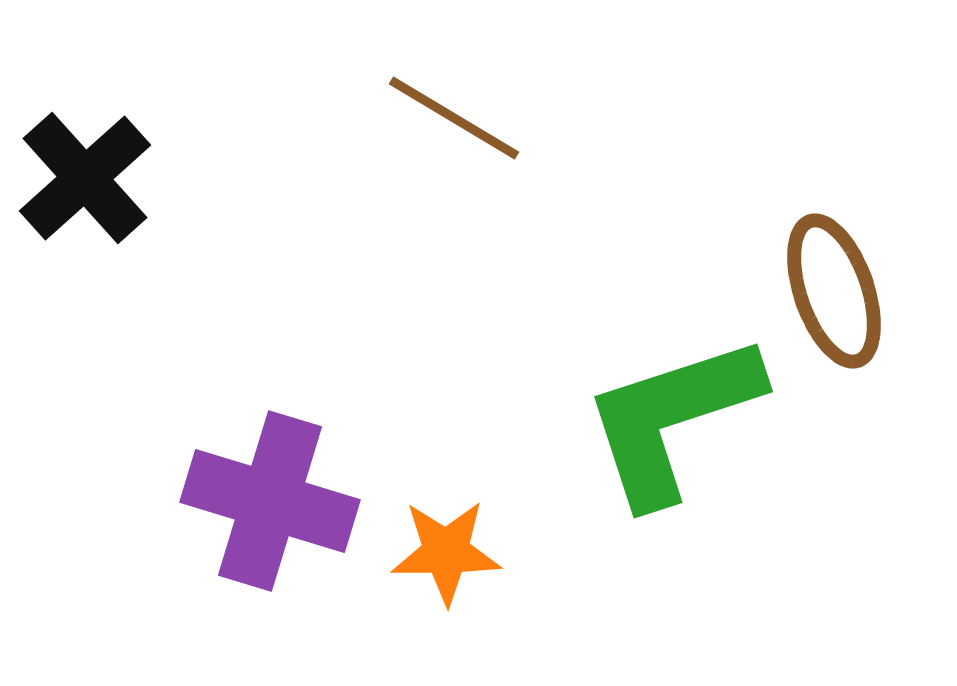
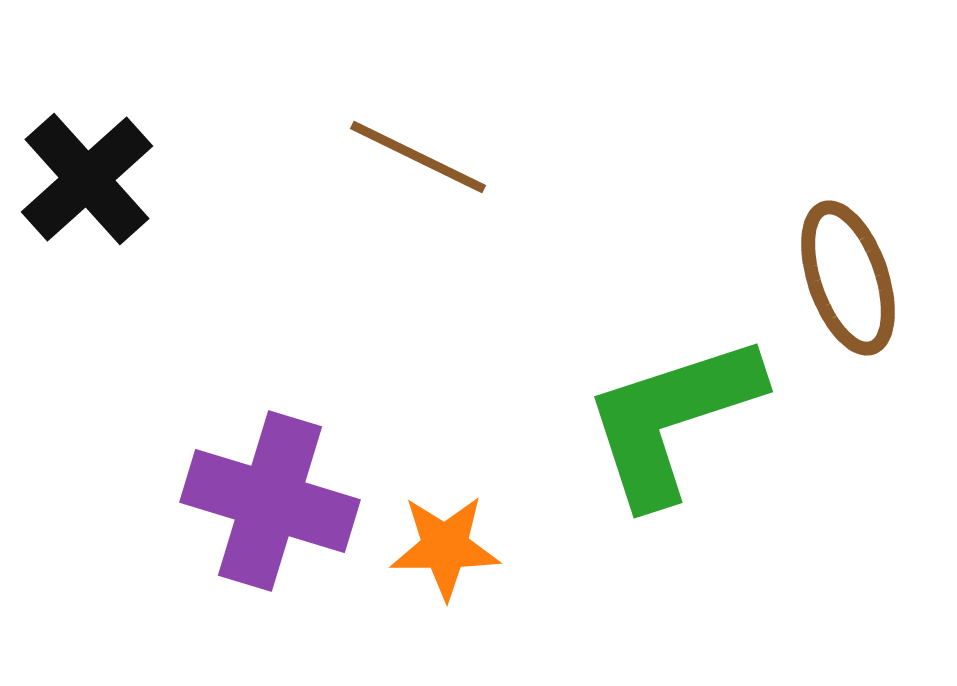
brown line: moved 36 px left, 39 px down; rotated 5 degrees counterclockwise
black cross: moved 2 px right, 1 px down
brown ellipse: moved 14 px right, 13 px up
orange star: moved 1 px left, 5 px up
